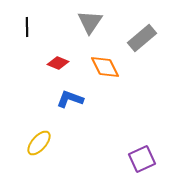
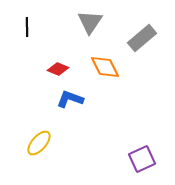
red diamond: moved 6 px down
